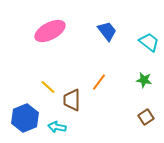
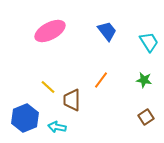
cyan trapezoid: rotated 20 degrees clockwise
orange line: moved 2 px right, 2 px up
